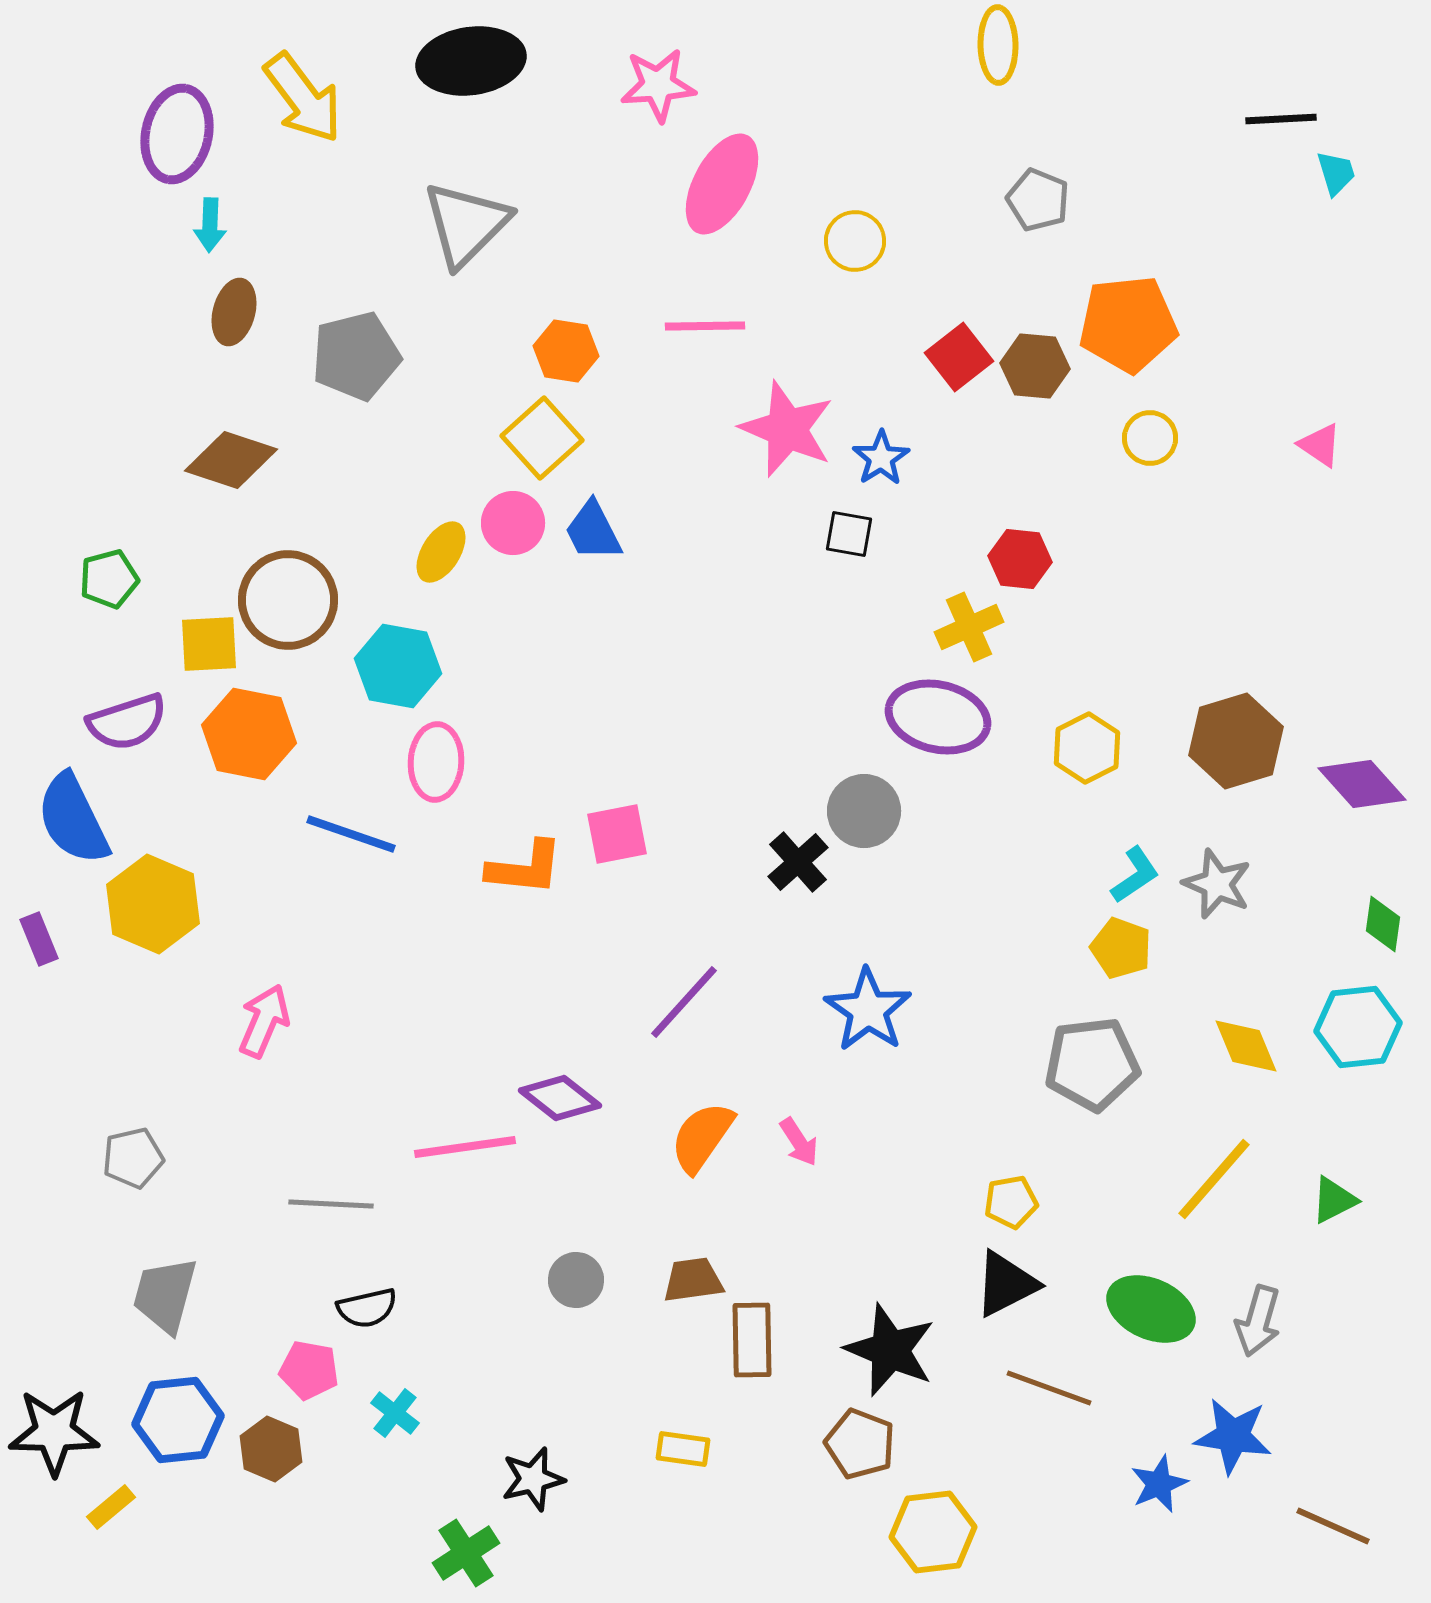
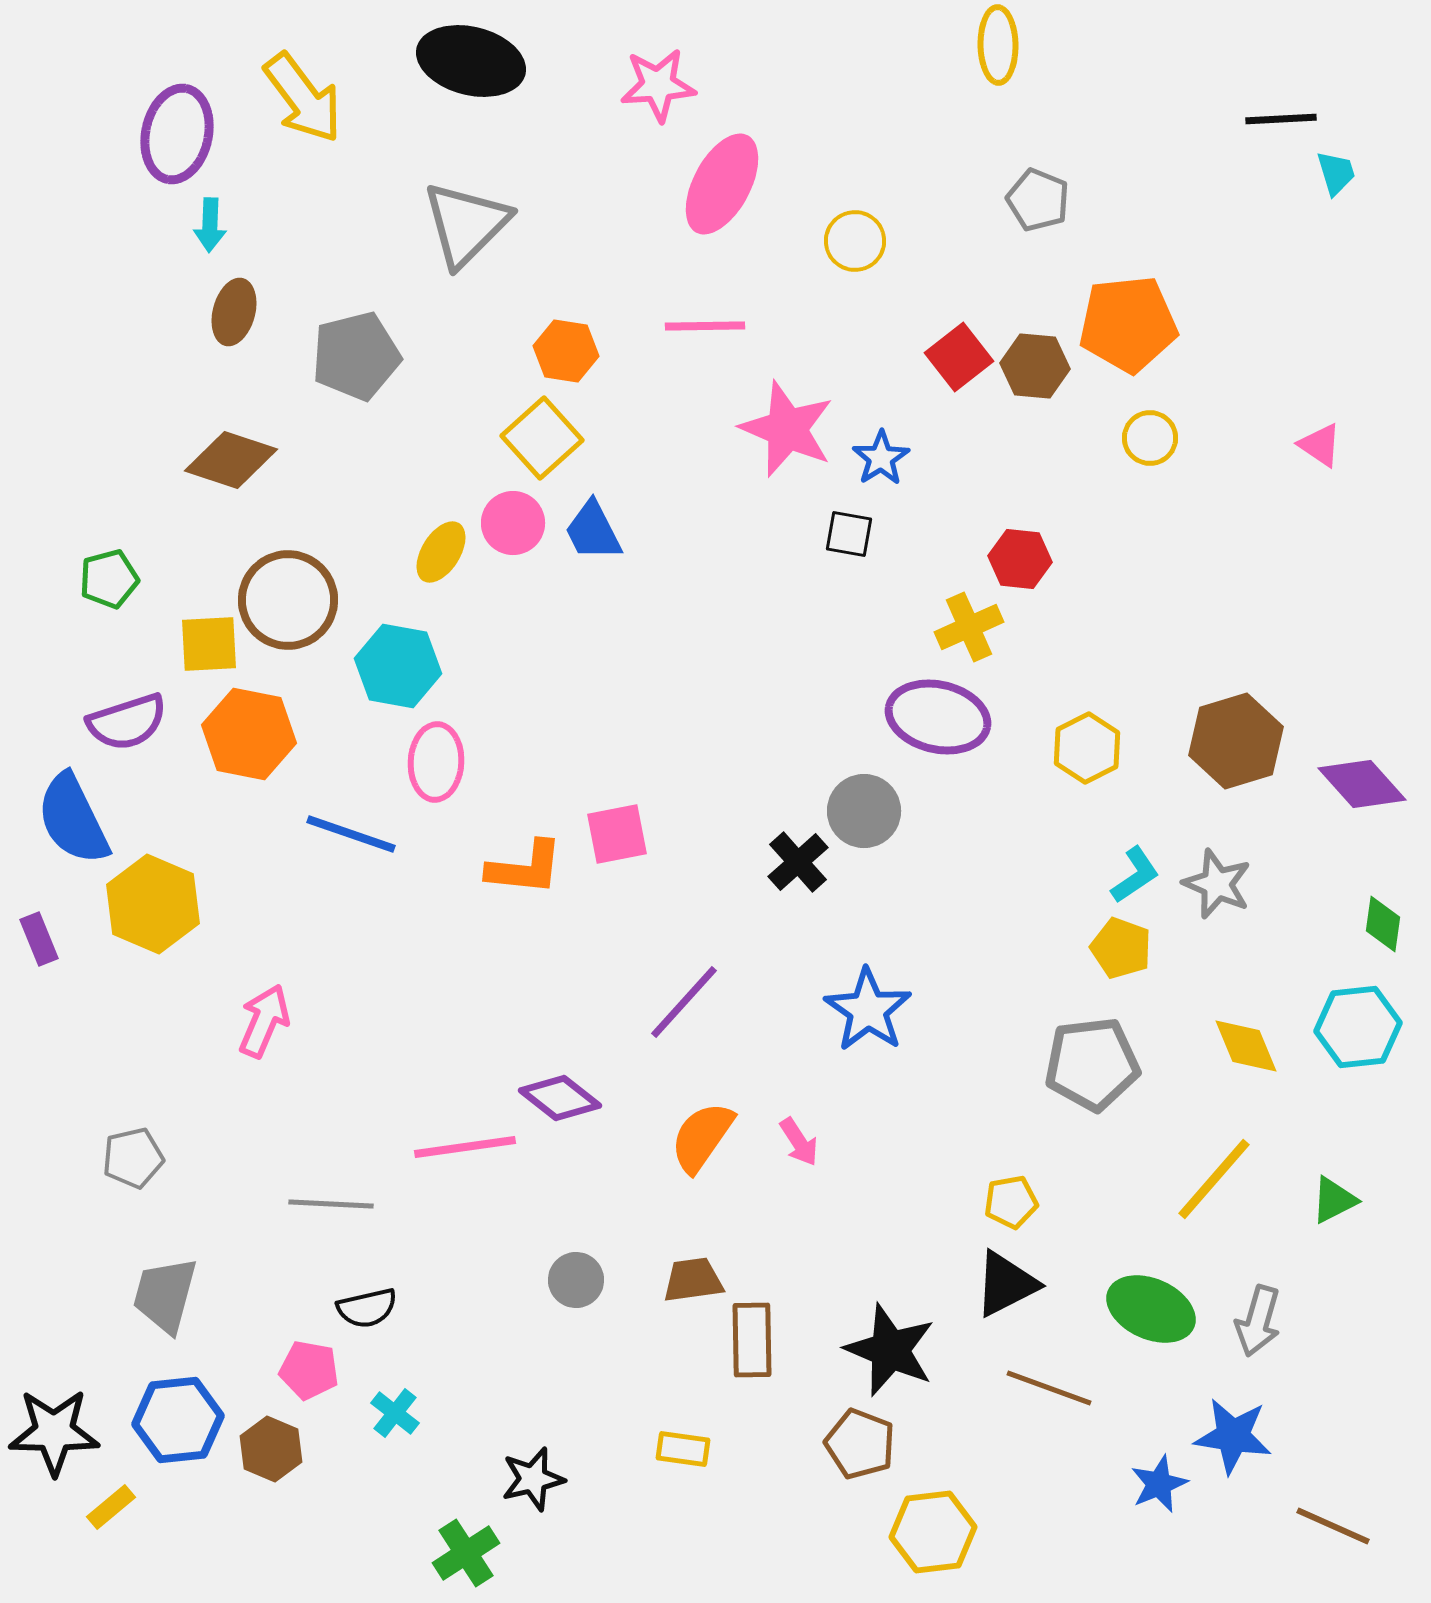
black ellipse at (471, 61): rotated 22 degrees clockwise
